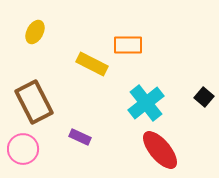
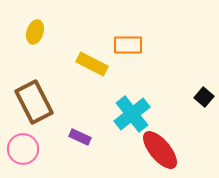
yellow ellipse: rotated 10 degrees counterclockwise
cyan cross: moved 14 px left, 11 px down
